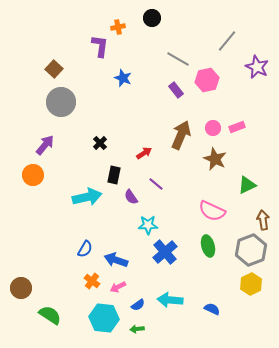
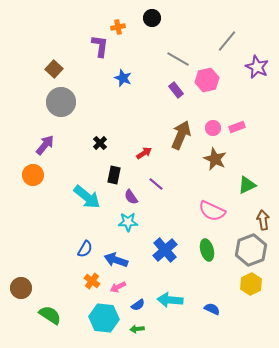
cyan arrow at (87, 197): rotated 52 degrees clockwise
cyan star at (148, 225): moved 20 px left, 3 px up
green ellipse at (208, 246): moved 1 px left, 4 px down
blue cross at (165, 252): moved 2 px up
